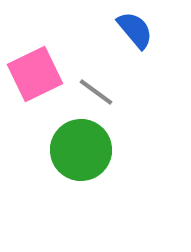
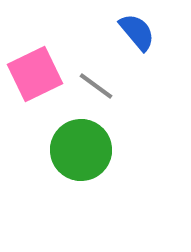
blue semicircle: moved 2 px right, 2 px down
gray line: moved 6 px up
